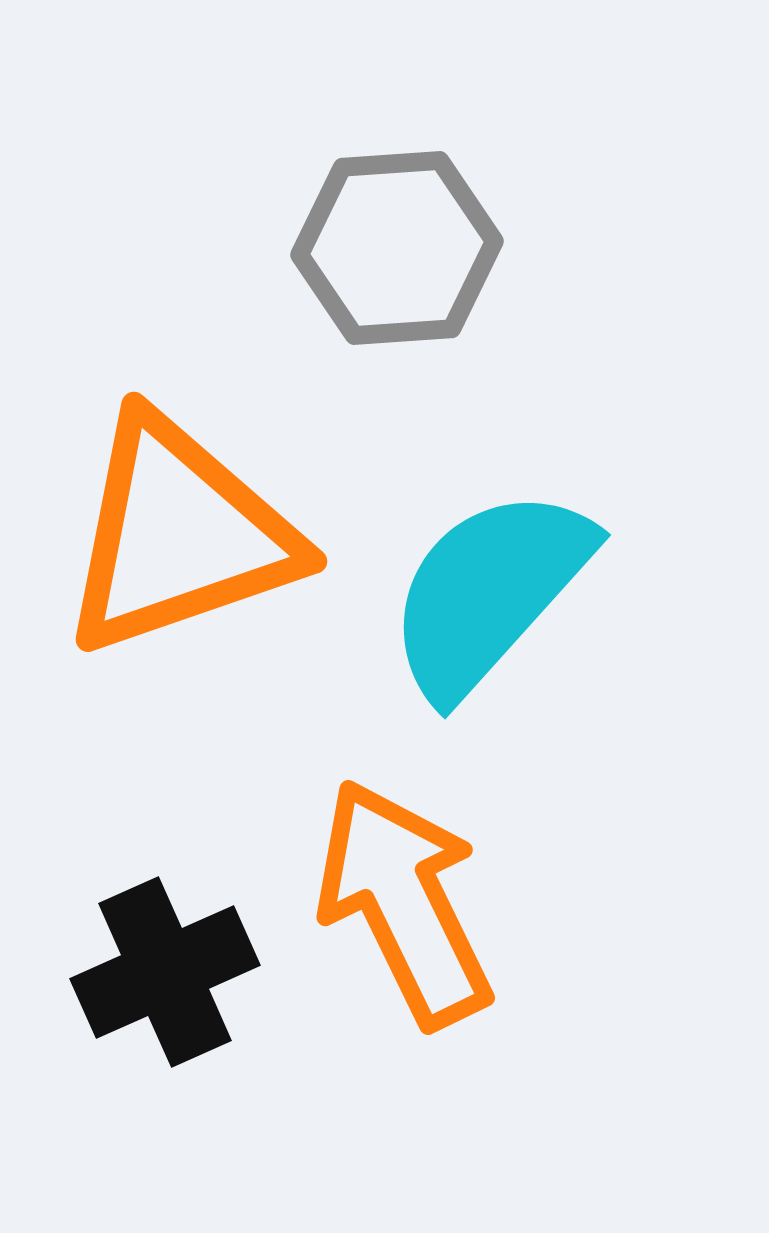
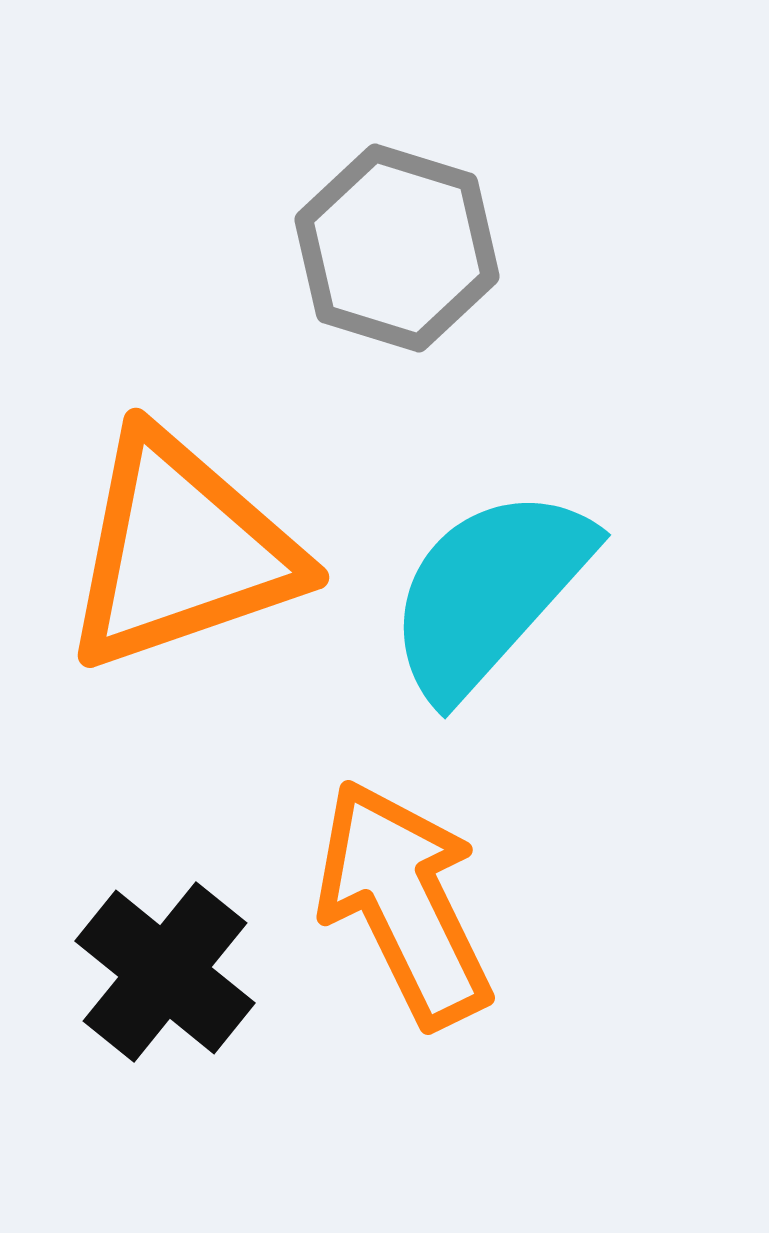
gray hexagon: rotated 21 degrees clockwise
orange triangle: moved 2 px right, 16 px down
black cross: rotated 27 degrees counterclockwise
